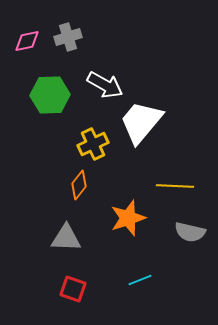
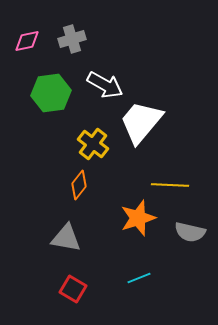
gray cross: moved 4 px right, 2 px down
green hexagon: moved 1 px right, 2 px up; rotated 6 degrees counterclockwise
yellow cross: rotated 28 degrees counterclockwise
yellow line: moved 5 px left, 1 px up
orange star: moved 10 px right
gray triangle: rotated 8 degrees clockwise
cyan line: moved 1 px left, 2 px up
red square: rotated 12 degrees clockwise
